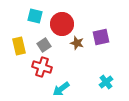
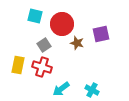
purple square: moved 3 px up
yellow rectangle: moved 1 px left, 19 px down; rotated 24 degrees clockwise
cyan cross: moved 14 px left, 8 px down; rotated 24 degrees counterclockwise
